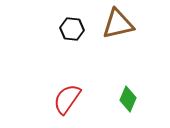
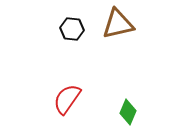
green diamond: moved 13 px down
